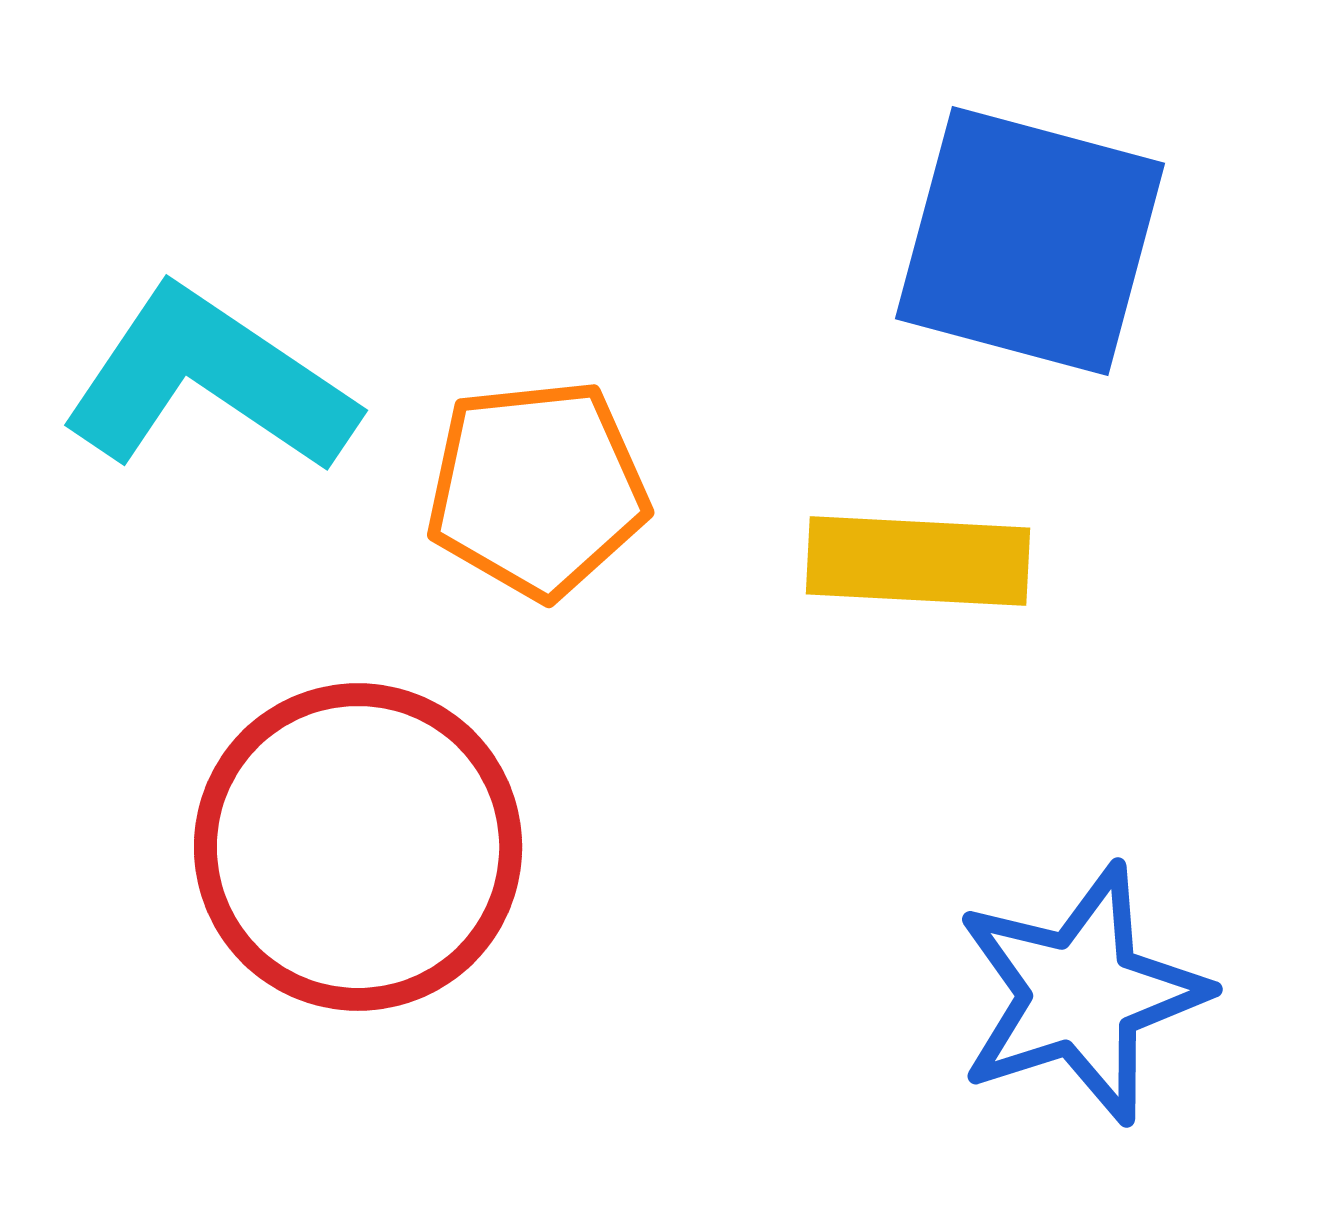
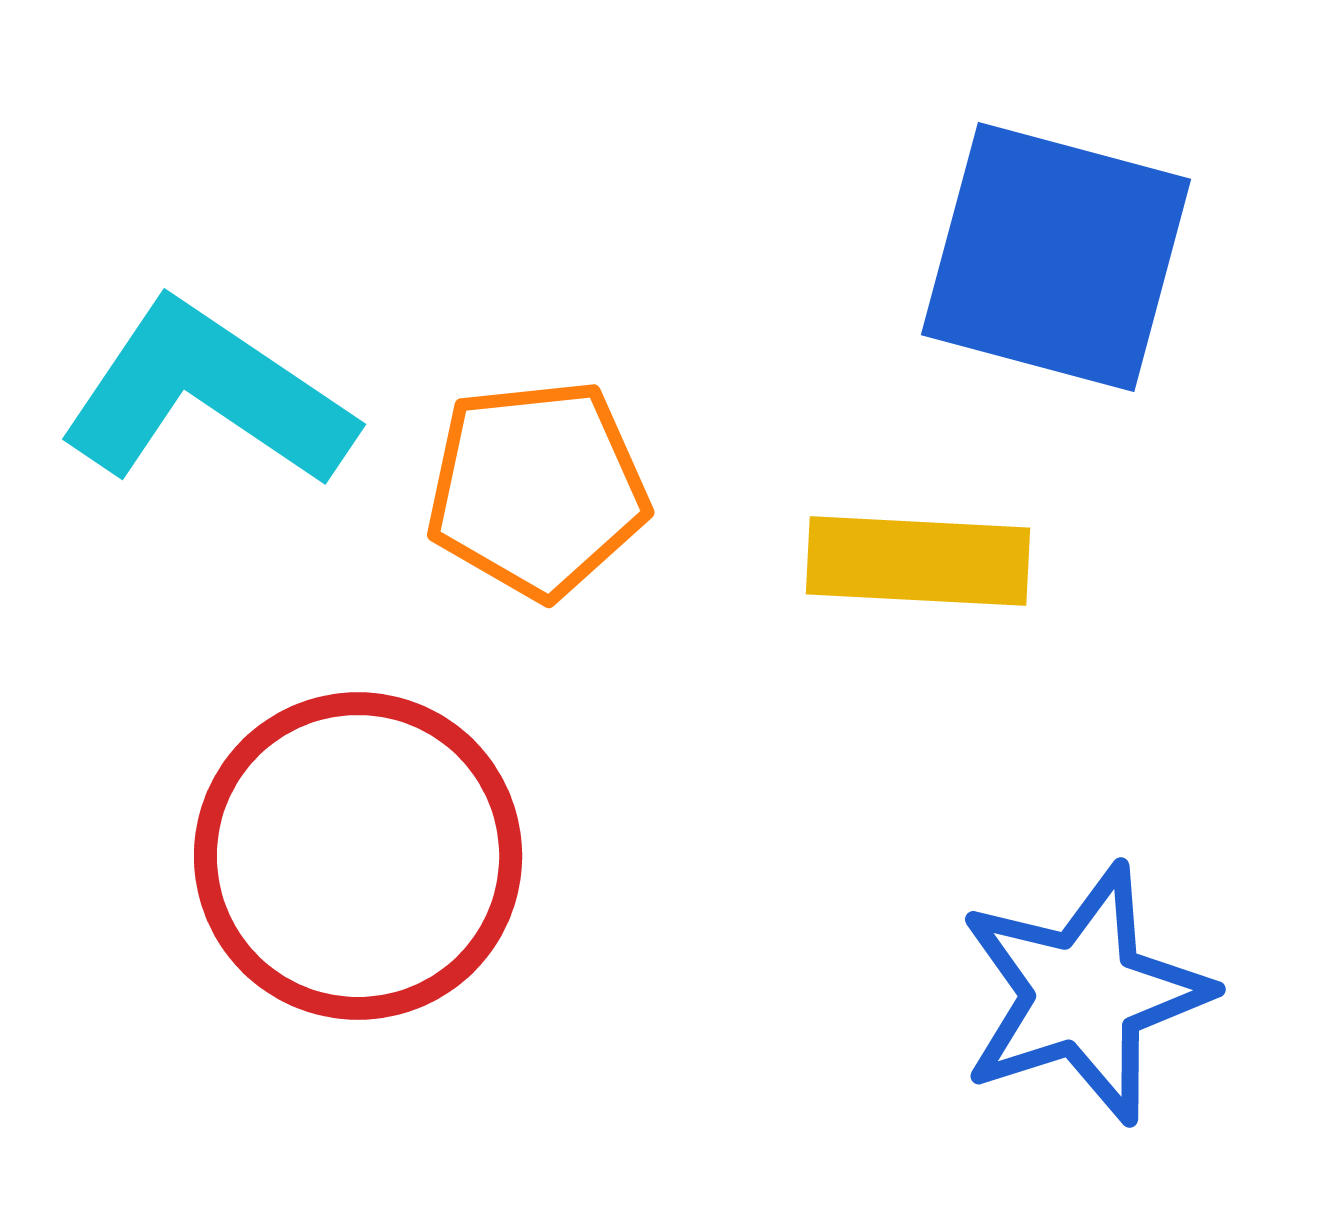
blue square: moved 26 px right, 16 px down
cyan L-shape: moved 2 px left, 14 px down
red circle: moved 9 px down
blue star: moved 3 px right
